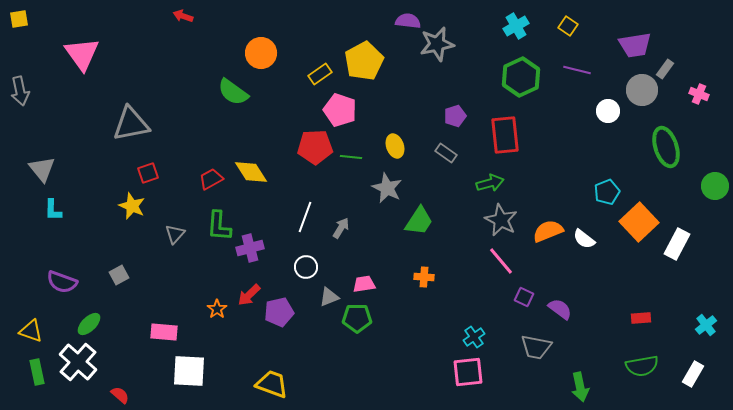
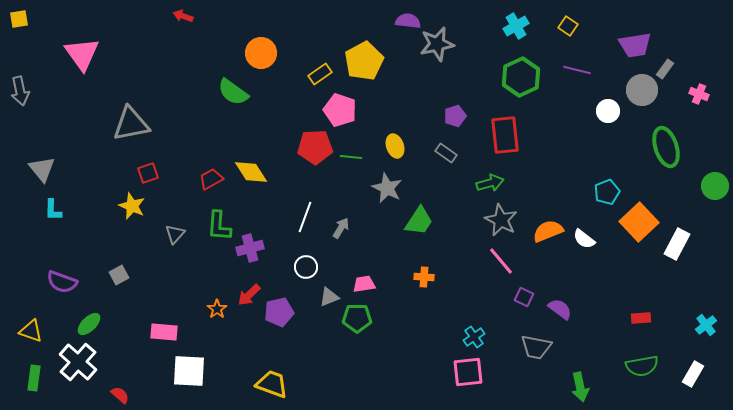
green rectangle at (37, 372): moved 3 px left, 6 px down; rotated 20 degrees clockwise
